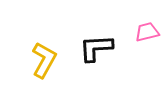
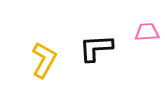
pink trapezoid: rotated 10 degrees clockwise
